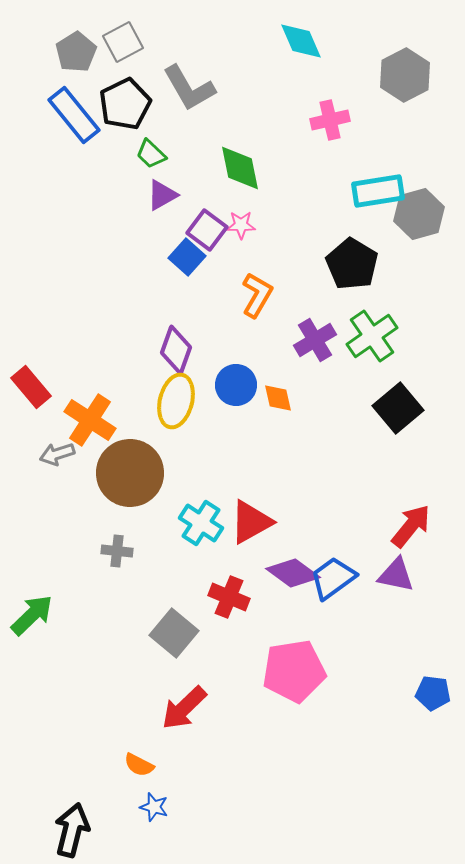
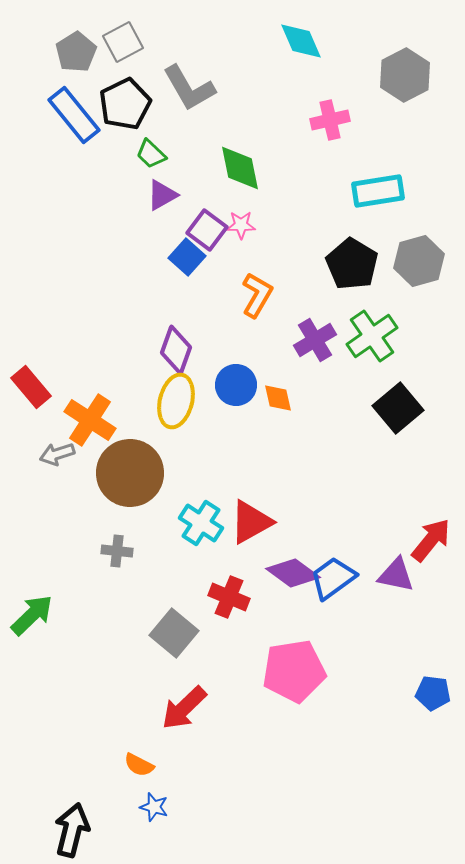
gray hexagon at (419, 214): moved 47 px down
red arrow at (411, 526): moved 20 px right, 14 px down
